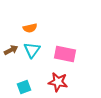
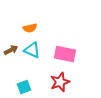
cyan triangle: rotated 42 degrees counterclockwise
red star: moved 2 px right; rotated 30 degrees counterclockwise
